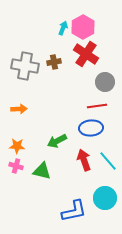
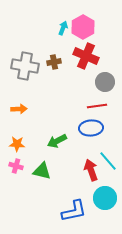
red cross: moved 2 px down; rotated 10 degrees counterclockwise
orange star: moved 2 px up
red arrow: moved 7 px right, 10 px down
